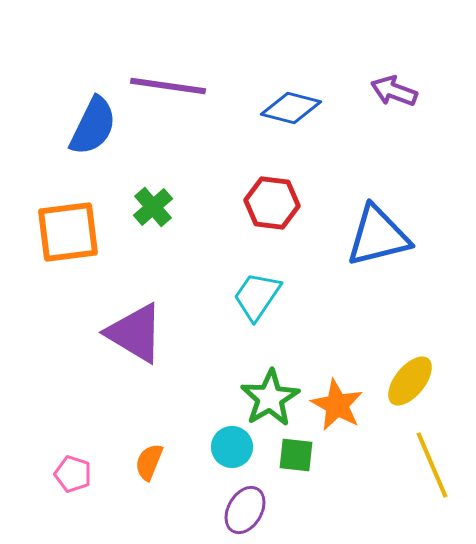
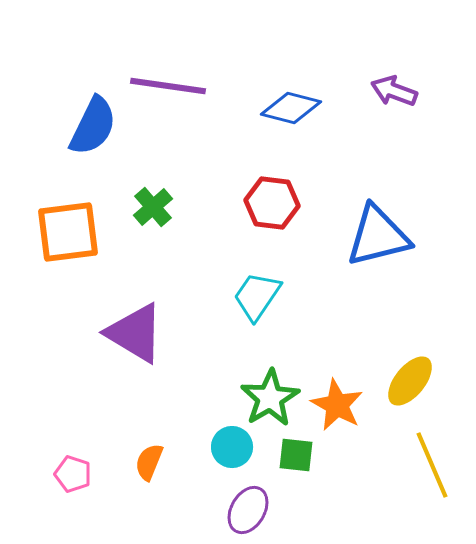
purple ellipse: moved 3 px right
